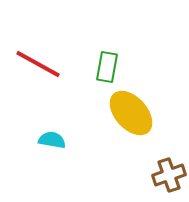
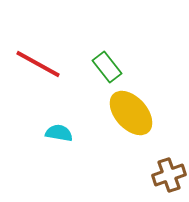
green rectangle: rotated 48 degrees counterclockwise
cyan semicircle: moved 7 px right, 7 px up
